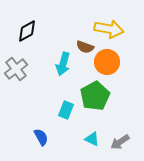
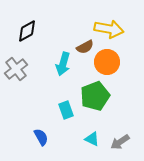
brown semicircle: rotated 48 degrees counterclockwise
green pentagon: rotated 8 degrees clockwise
cyan rectangle: rotated 42 degrees counterclockwise
